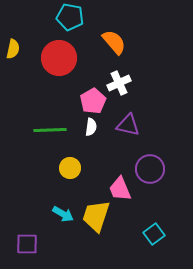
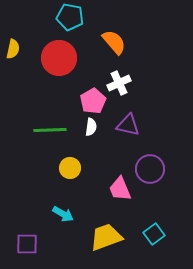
yellow trapezoid: moved 10 px right, 21 px down; rotated 52 degrees clockwise
